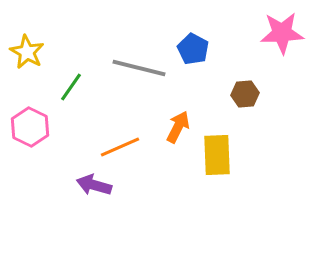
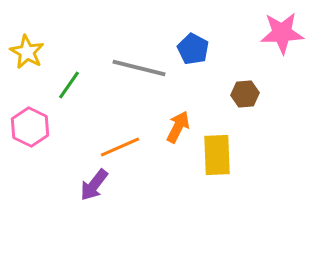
green line: moved 2 px left, 2 px up
purple arrow: rotated 68 degrees counterclockwise
